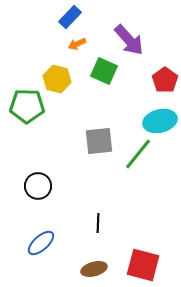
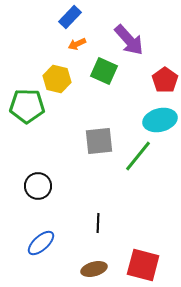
cyan ellipse: moved 1 px up
green line: moved 2 px down
